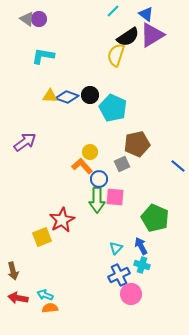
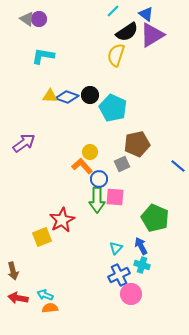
black semicircle: moved 1 px left, 5 px up
purple arrow: moved 1 px left, 1 px down
